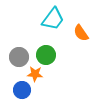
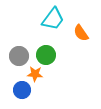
gray circle: moved 1 px up
